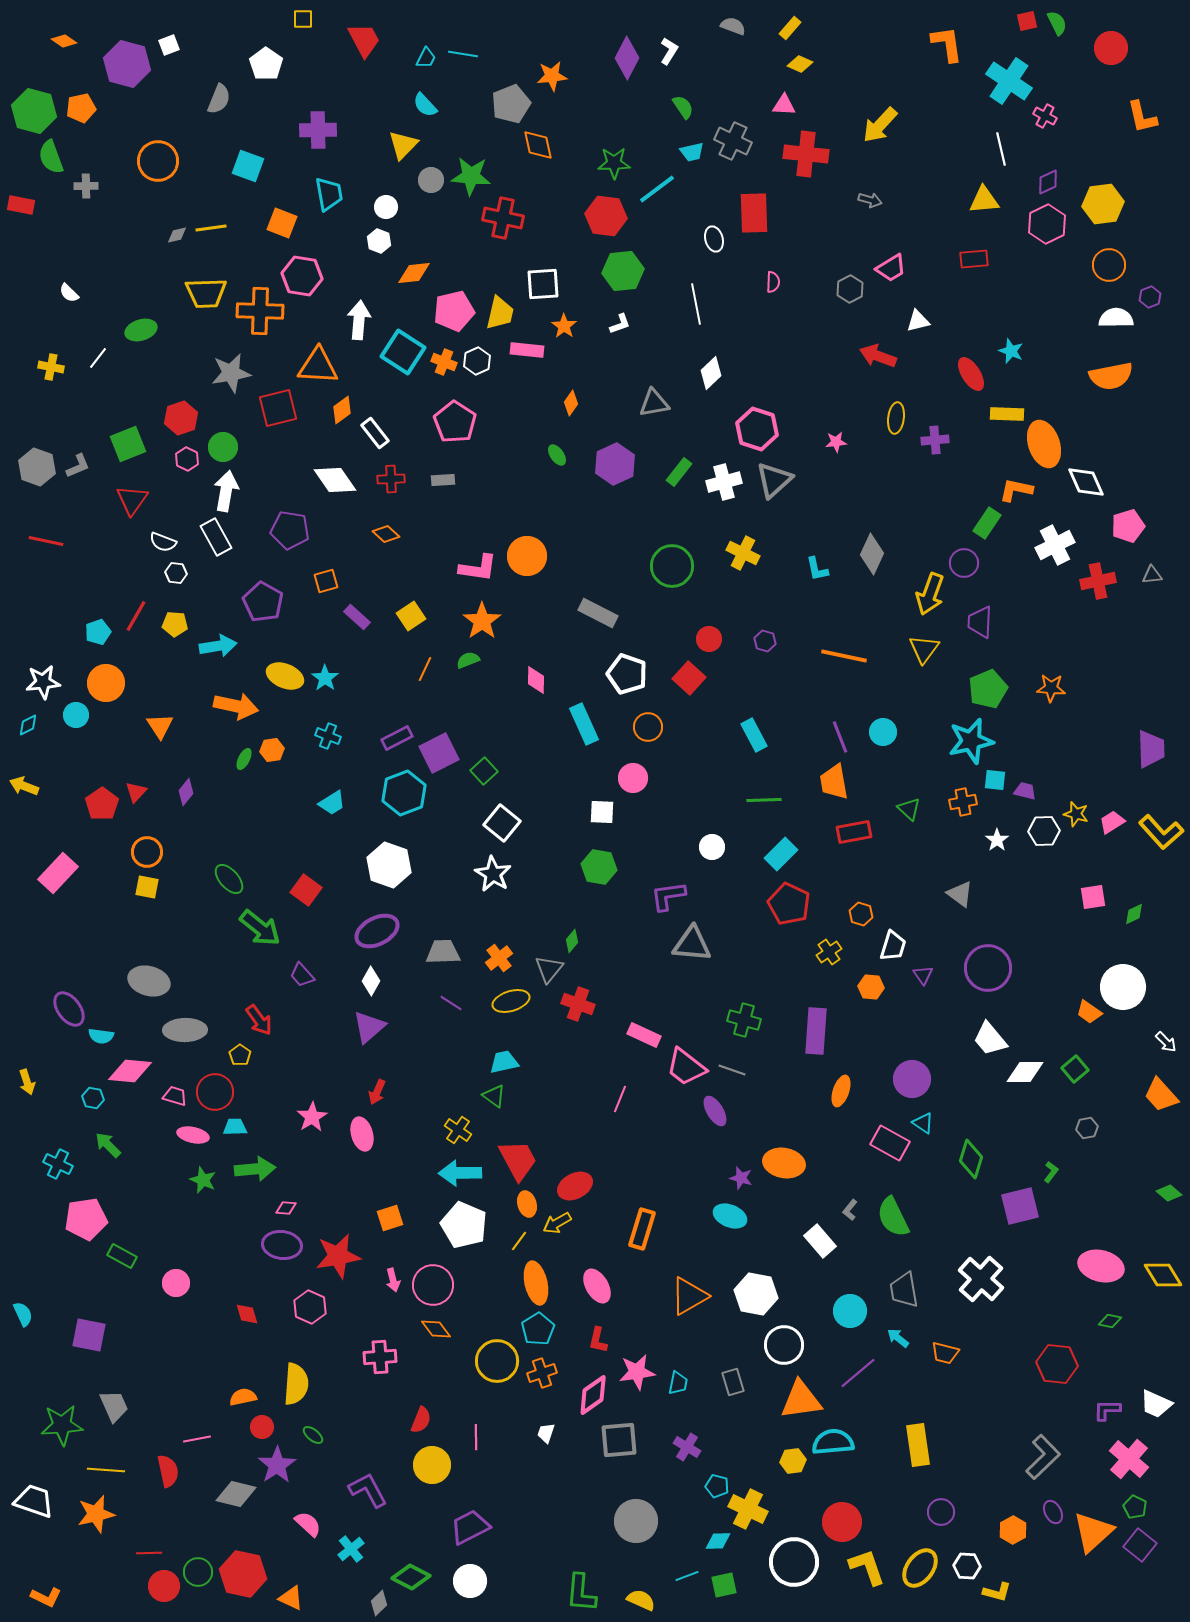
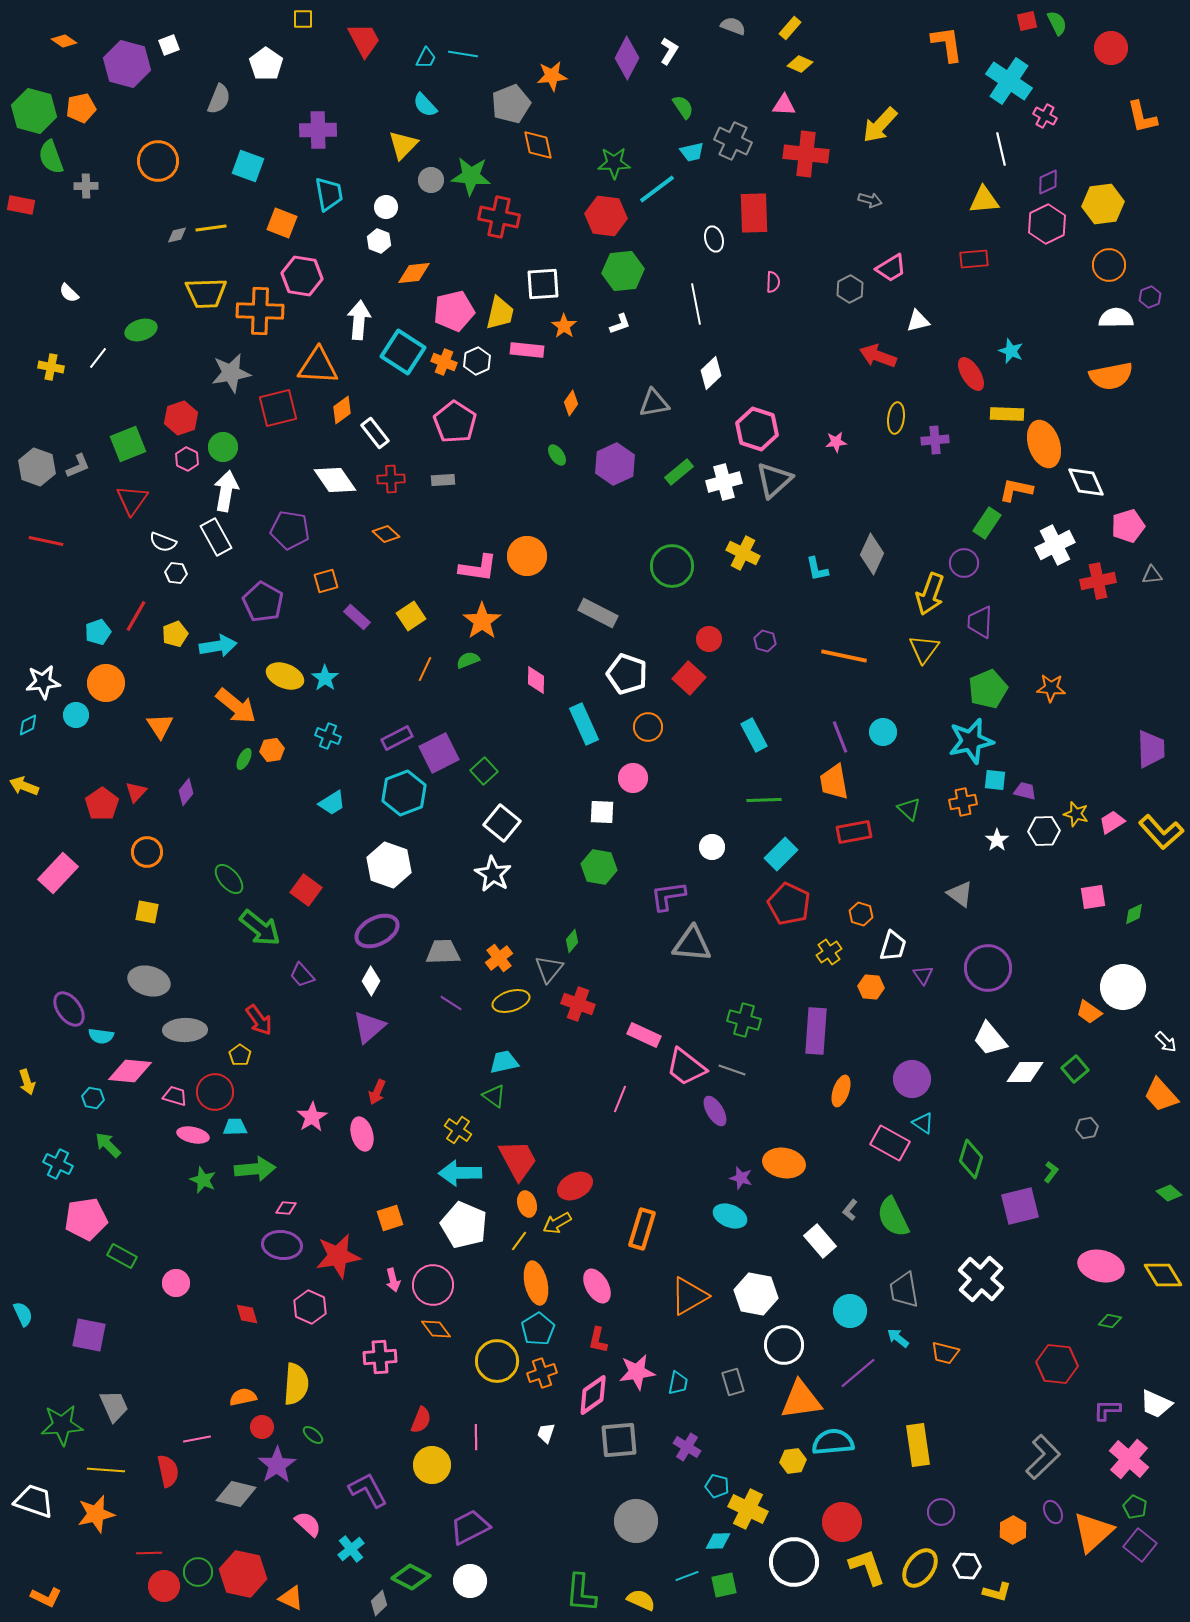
red cross at (503, 218): moved 4 px left, 1 px up
green rectangle at (679, 472): rotated 12 degrees clockwise
yellow pentagon at (175, 624): moved 10 px down; rotated 25 degrees counterclockwise
orange arrow at (236, 706): rotated 27 degrees clockwise
yellow square at (147, 887): moved 25 px down
